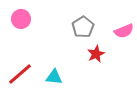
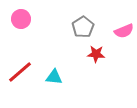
red star: rotated 30 degrees clockwise
red line: moved 2 px up
